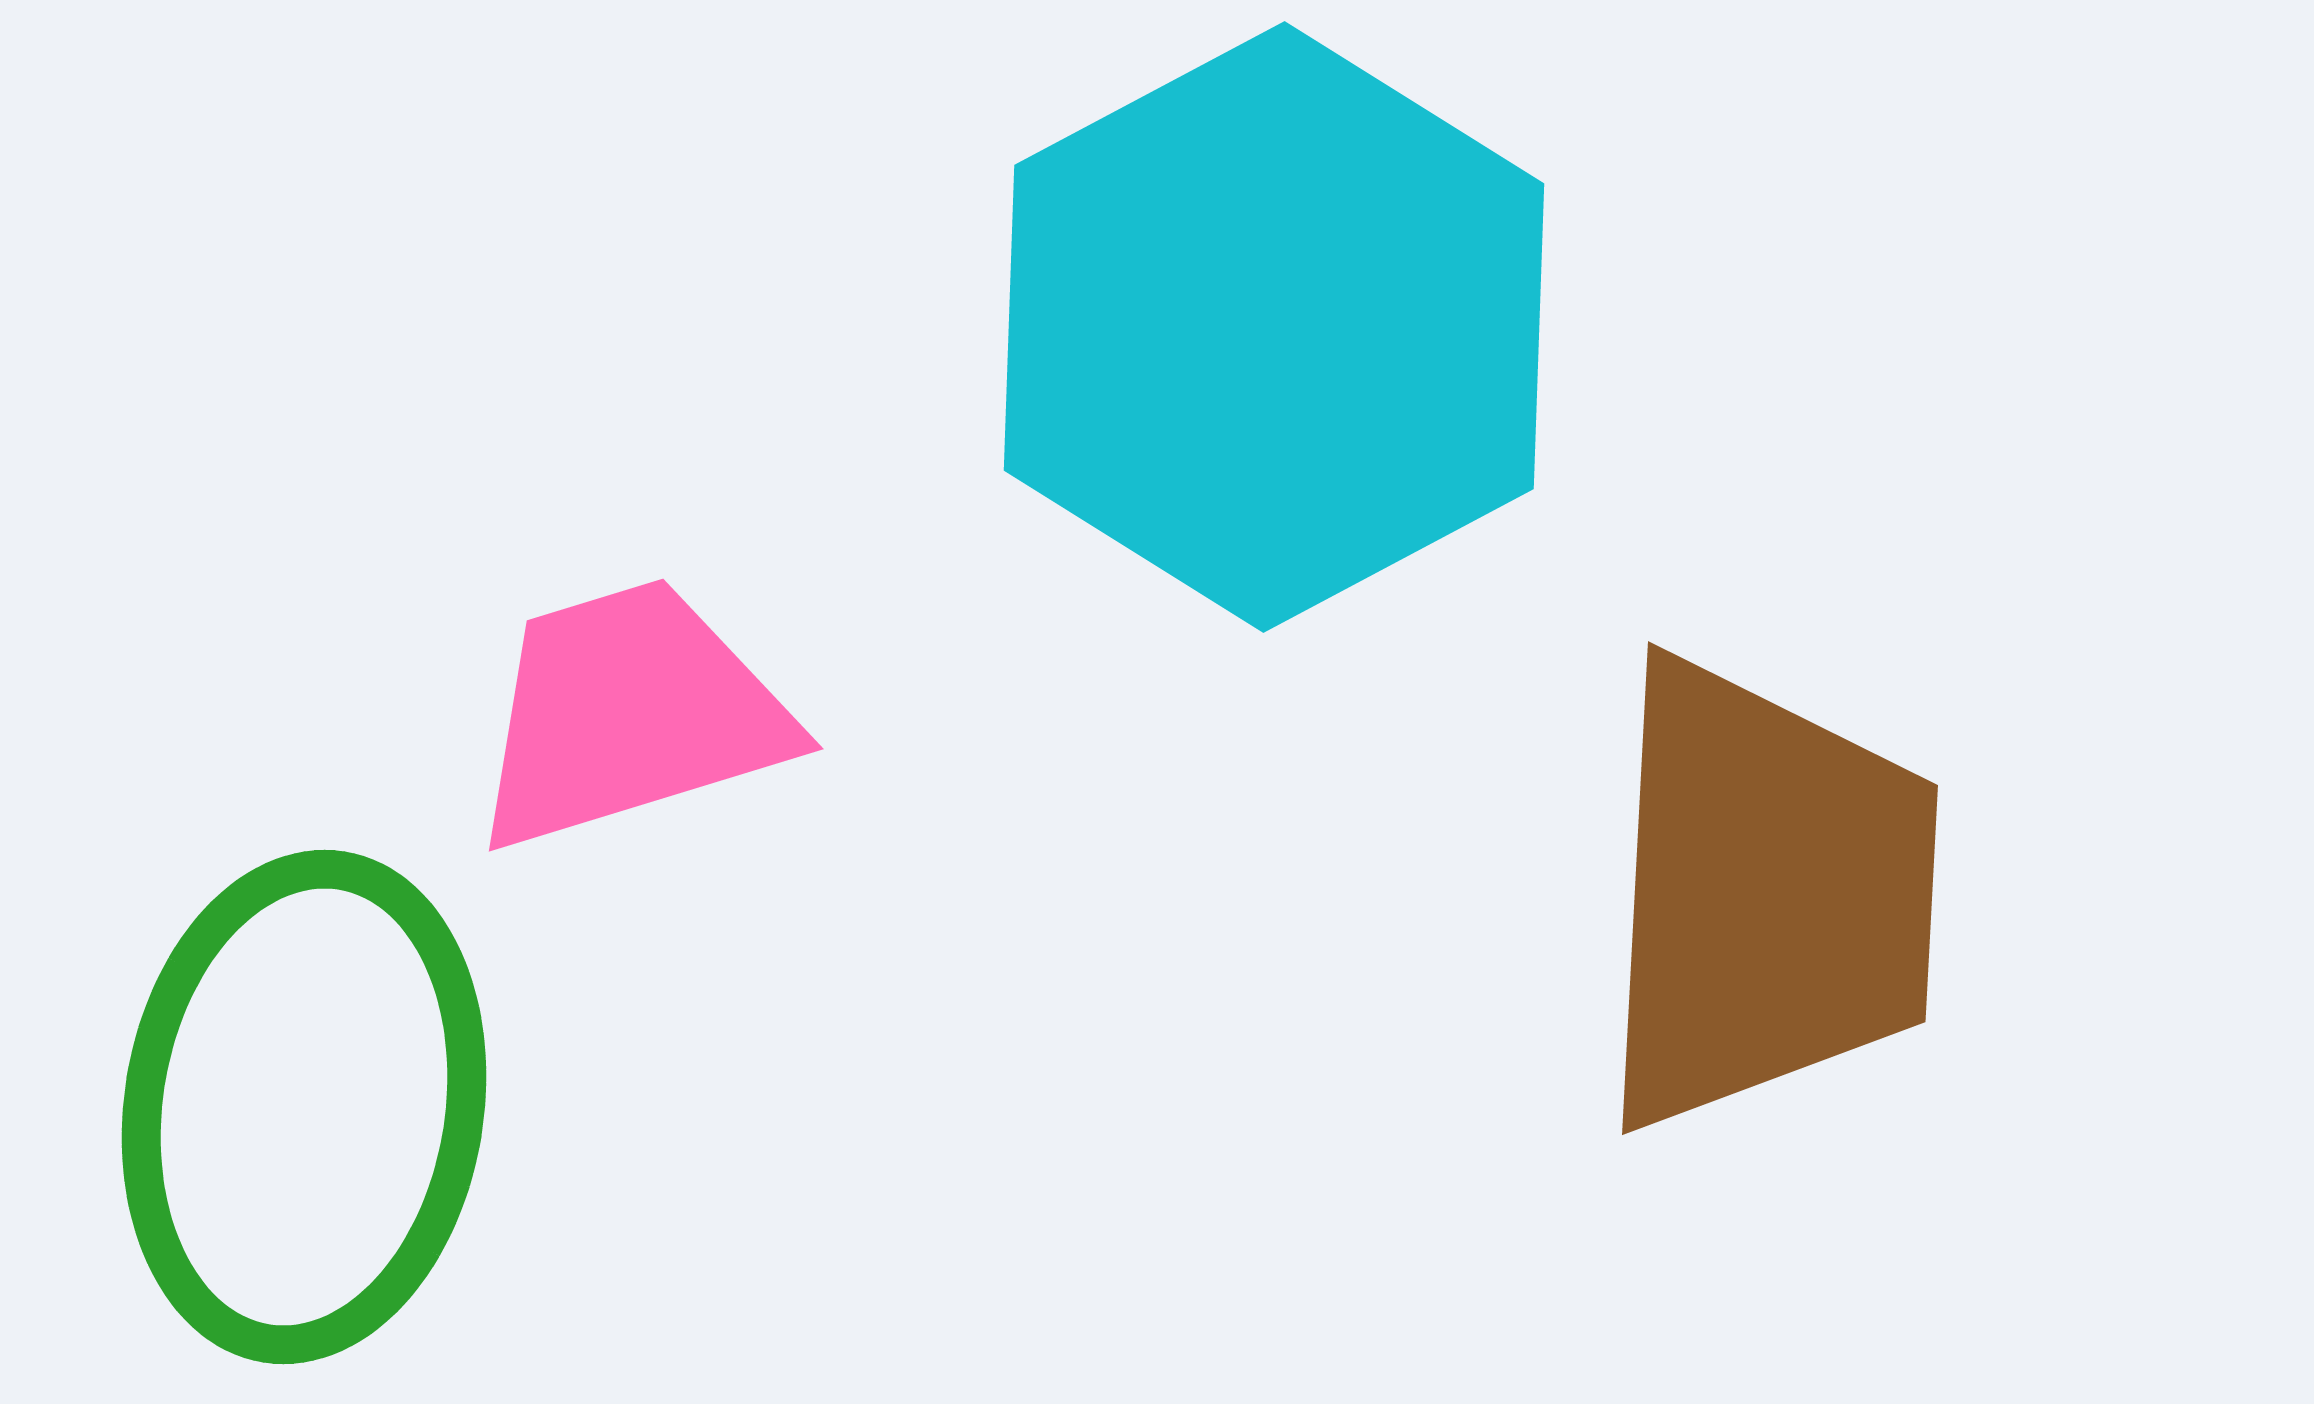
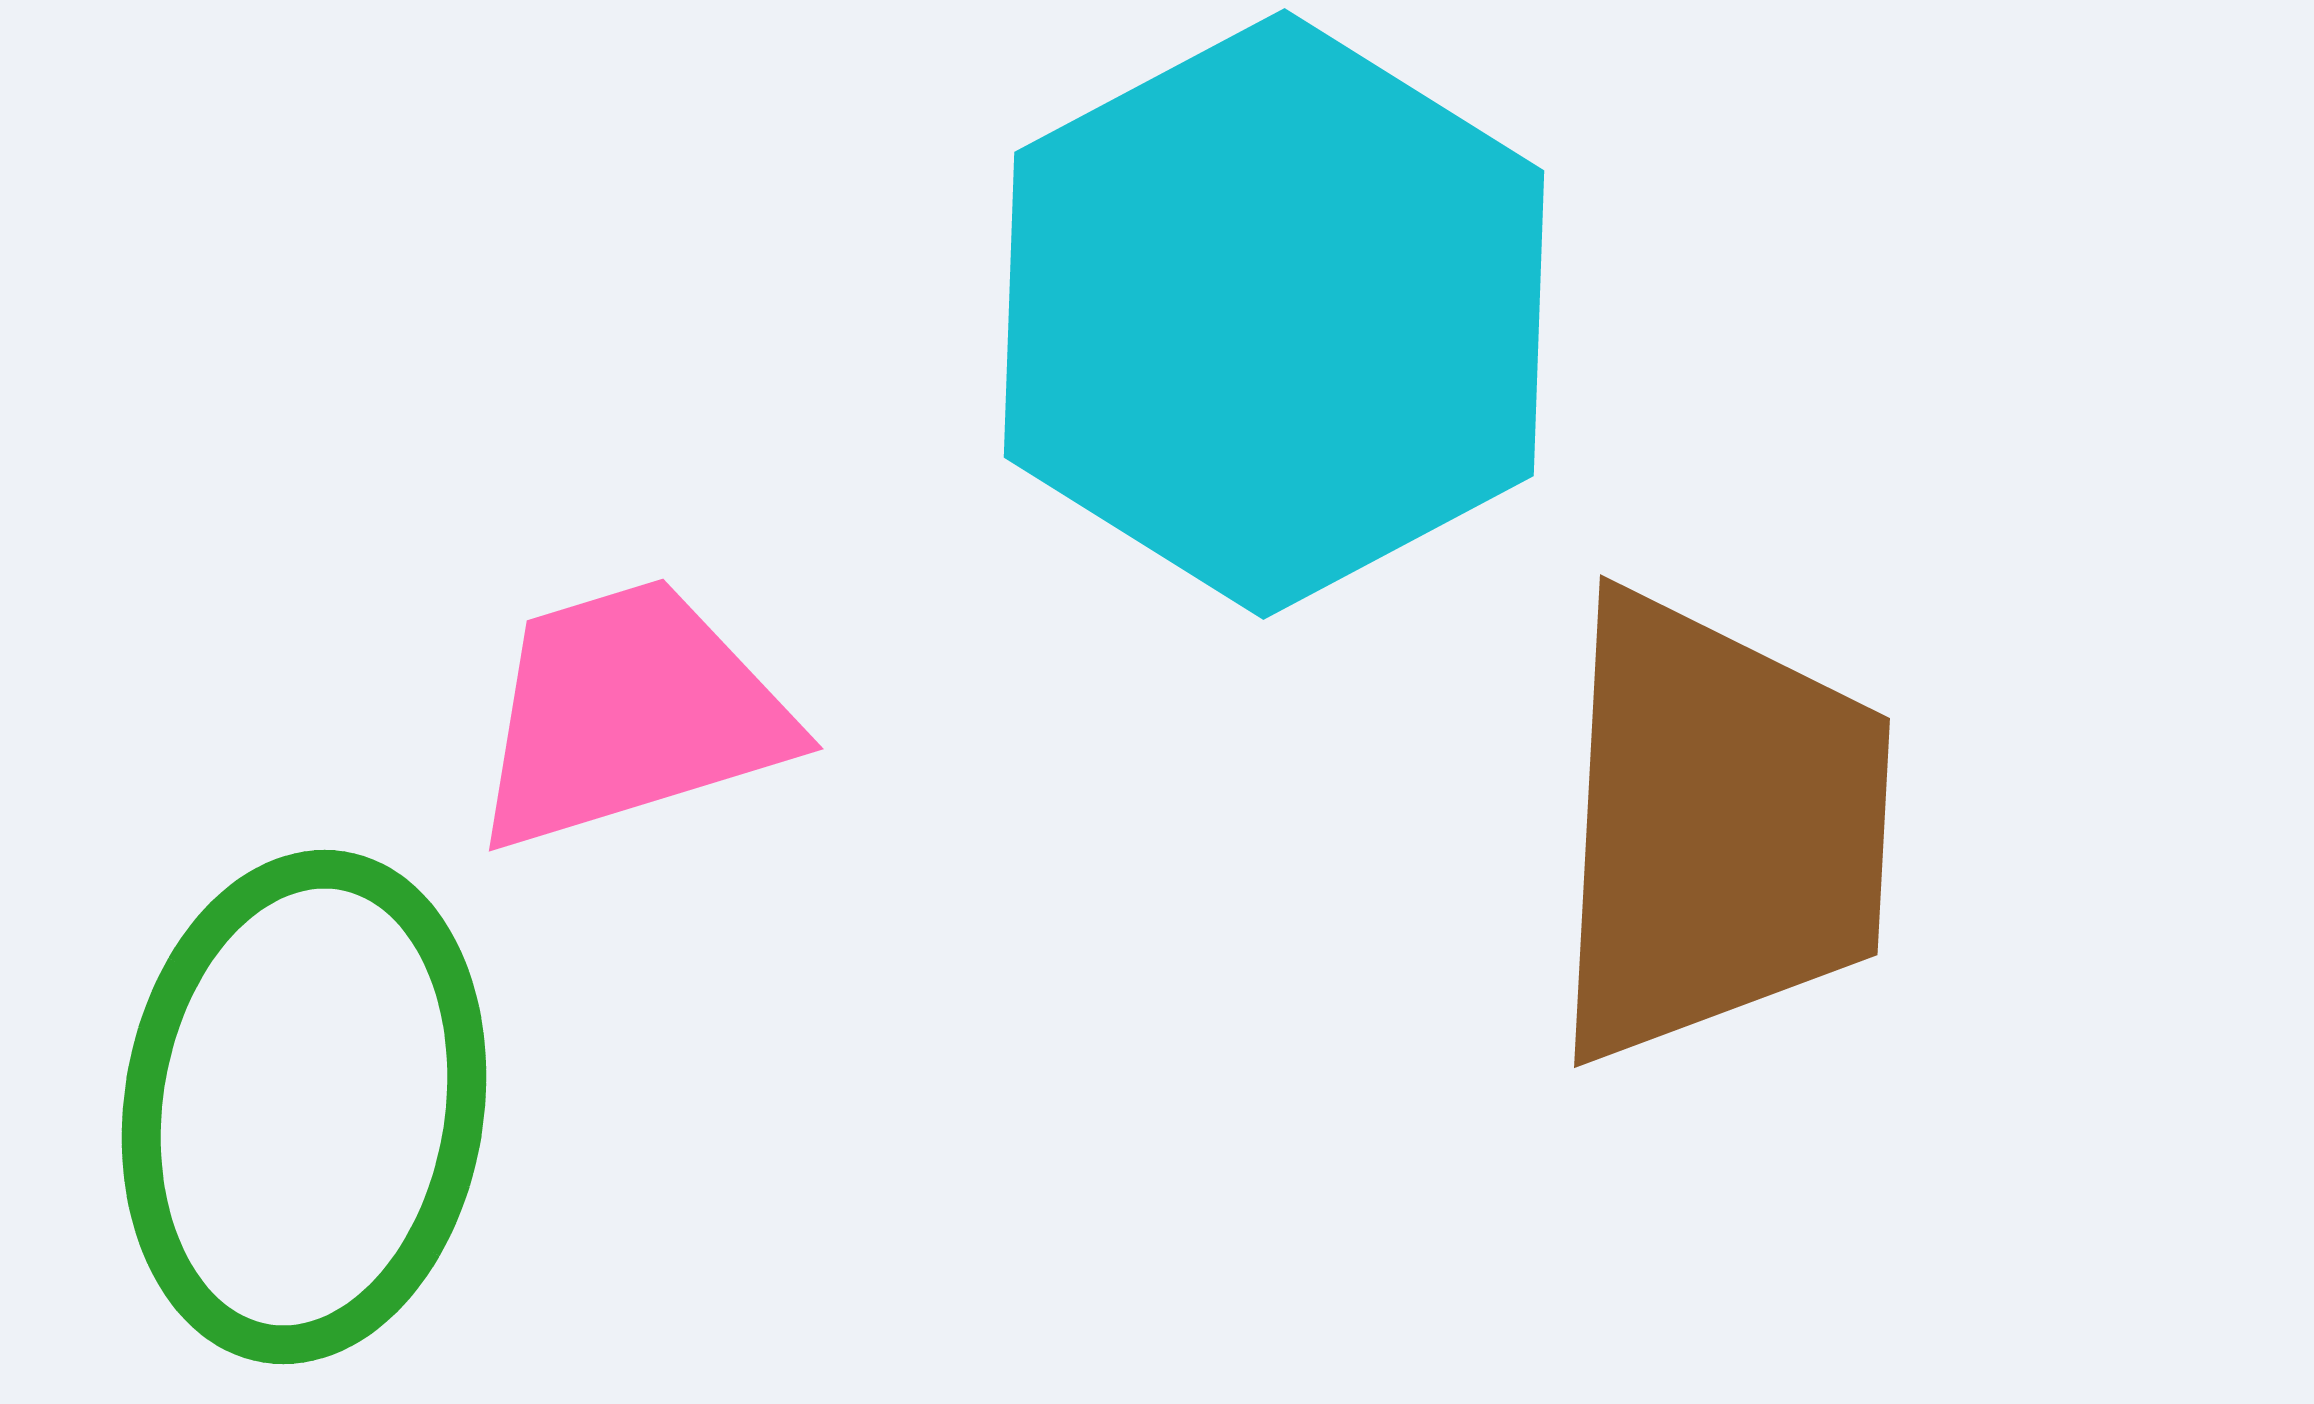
cyan hexagon: moved 13 px up
brown trapezoid: moved 48 px left, 67 px up
